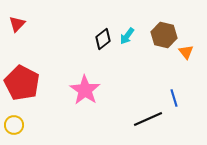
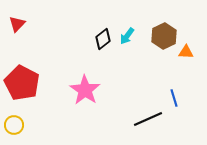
brown hexagon: moved 1 px down; rotated 20 degrees clockwise
orange triangle: rotated 49 degrees counterclockwise
